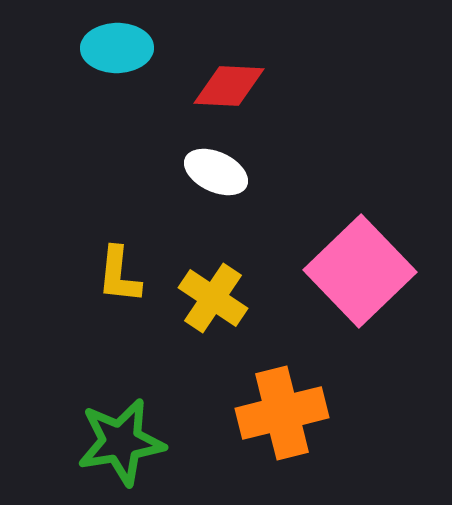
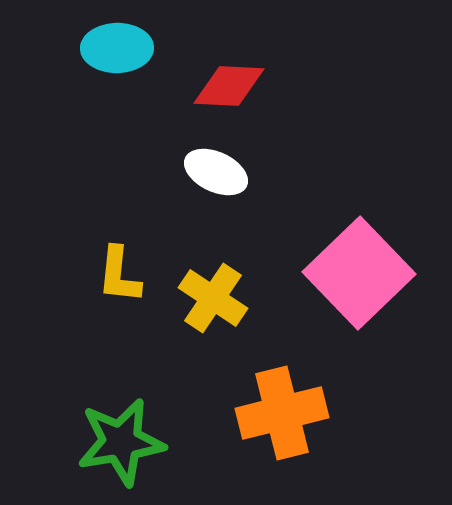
pink square: moved 1 px left, 2 px down
